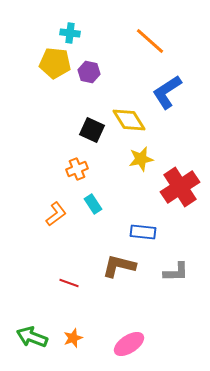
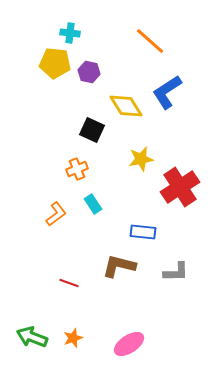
yellow diamond: moved 3 px left, 14 px up
